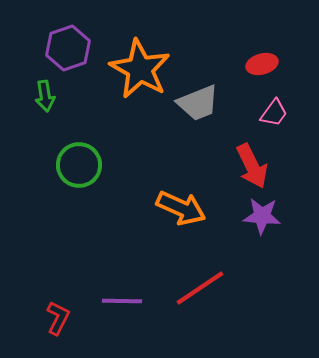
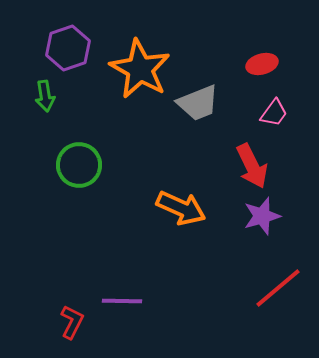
purple star: rotated 21 degrees counterclockwise
red line: moved 78 px right; rotated 6 degrees counterclockwise
red L-shape: moved 14 px right, 4 px down
